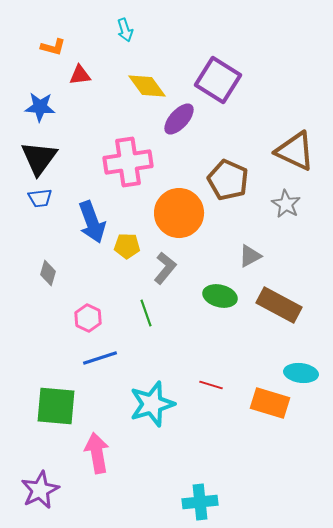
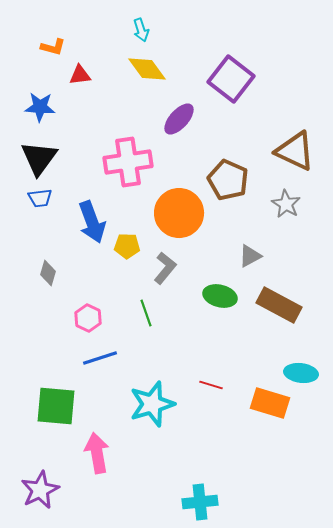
cyan arrow: moved 16 px right
purple square: moved 13 px right, 1 px up; rotated 6 degrees clockwise
yellow diamond: moved 17 px up
